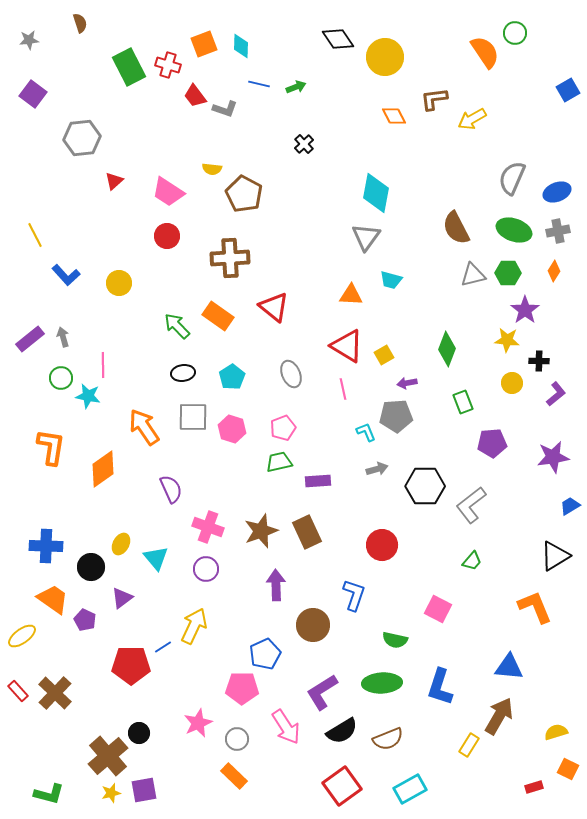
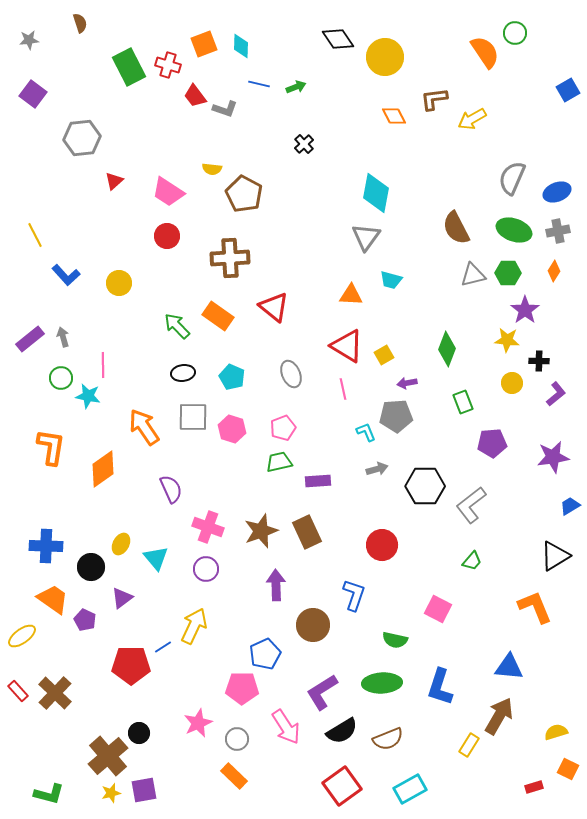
cyan pentagon at (232, 377): rotated 15 degrees counterclockwise
